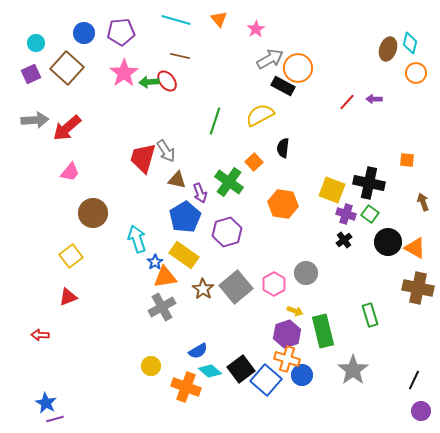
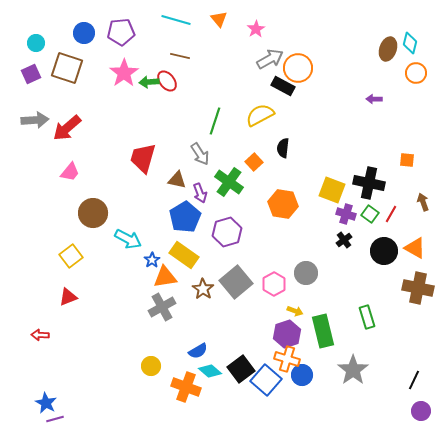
brown square at (67, 68): rotated 24 degrees counterclockwise
red line at (347, 102): moved 44 px right, 112 px down; rotated 12 degrees counterclockwise
gray arrow at (166, 151): moved 34 px right, 3 px down
cyan arrow at (137, 239): moved 9 px left; rotated 136 degrees clockwise
black circle at (388, 242): moved 4 px left, 9 px down
blue star at (155, 262): moved 3 px left, 2 px up
gray square at (236, 287): moved 5 px up
green rectangle at (370, 315): moved 3 px left, 2 px down
